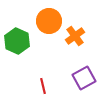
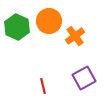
green hexagon: moved 14 px up
